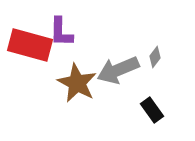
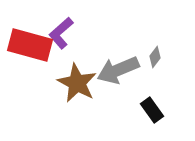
purple L-shape: moved 1 px down; rotated 48 degrees clockwise
